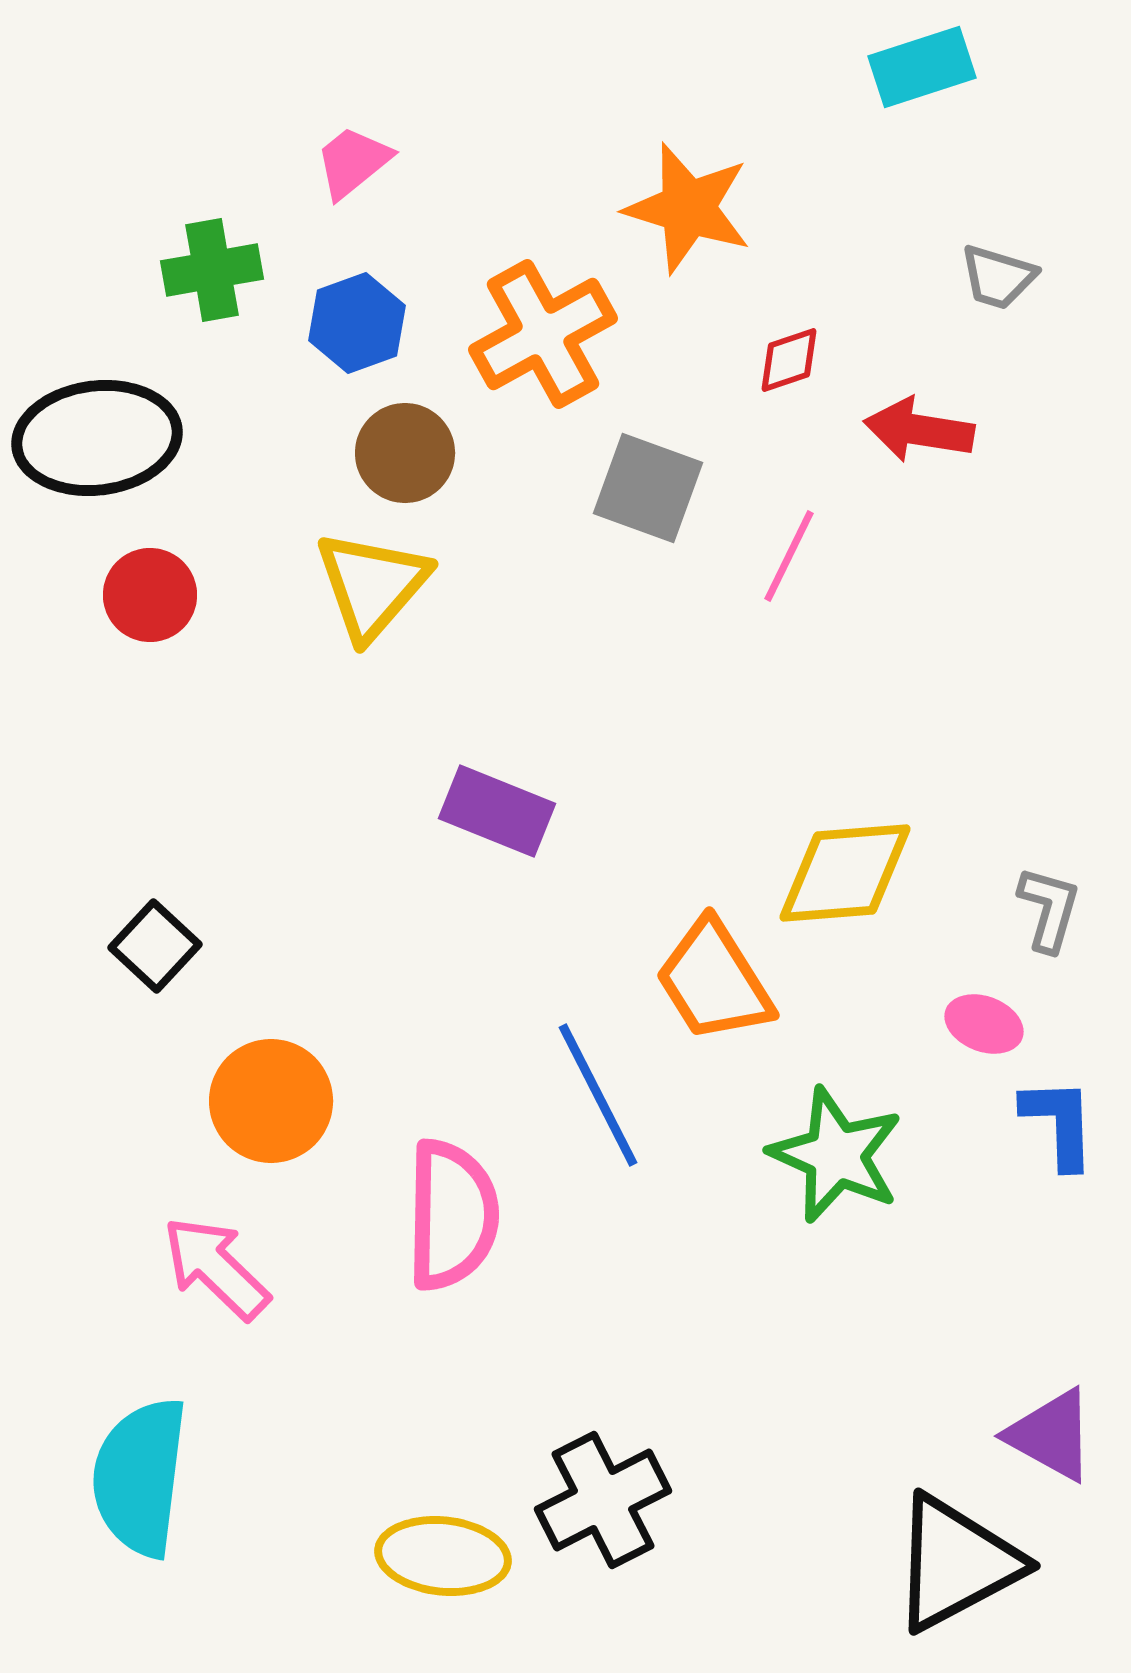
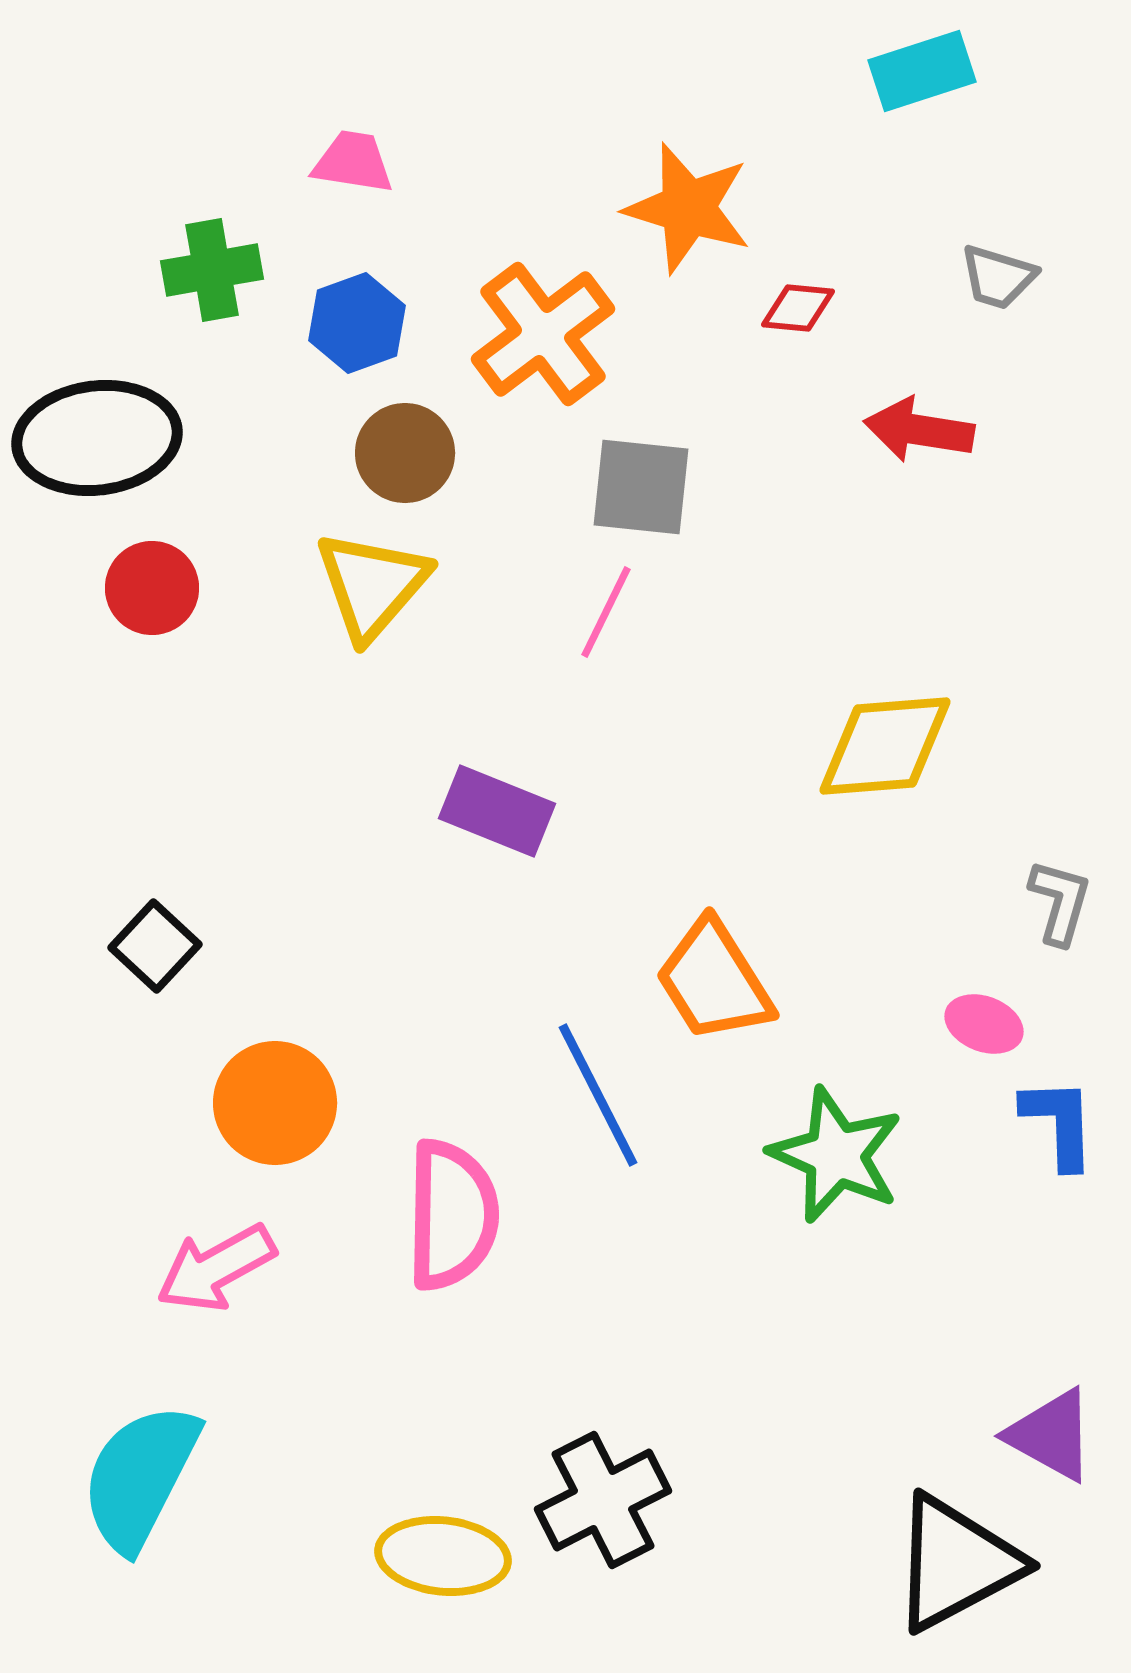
cyan rectangle: moved 4 px down
pink trapezoid: rotated 48 degrees clockwise
orange cross: rotated 8 degrees counterclockwise
red diamond: moved 9 px right, 52 px up; rotated 24 degrees clockwise
gray square: moved 7 px left, 1 px up; rotated 14 degrees counterclockwise
pink line: moved 183 px left, 56 px down
red circle: moved 2 px right, 7 px up
yellow diamond: moved 40 px right, 127 px up
gray L-shape: moved 11 px right, 7 px up
orange circle: moved 4 px right, 2 px down
pink arrow: rotated 73 degrees counterclockwise
cyan semicircle: rotated 20 degrees clockwise
